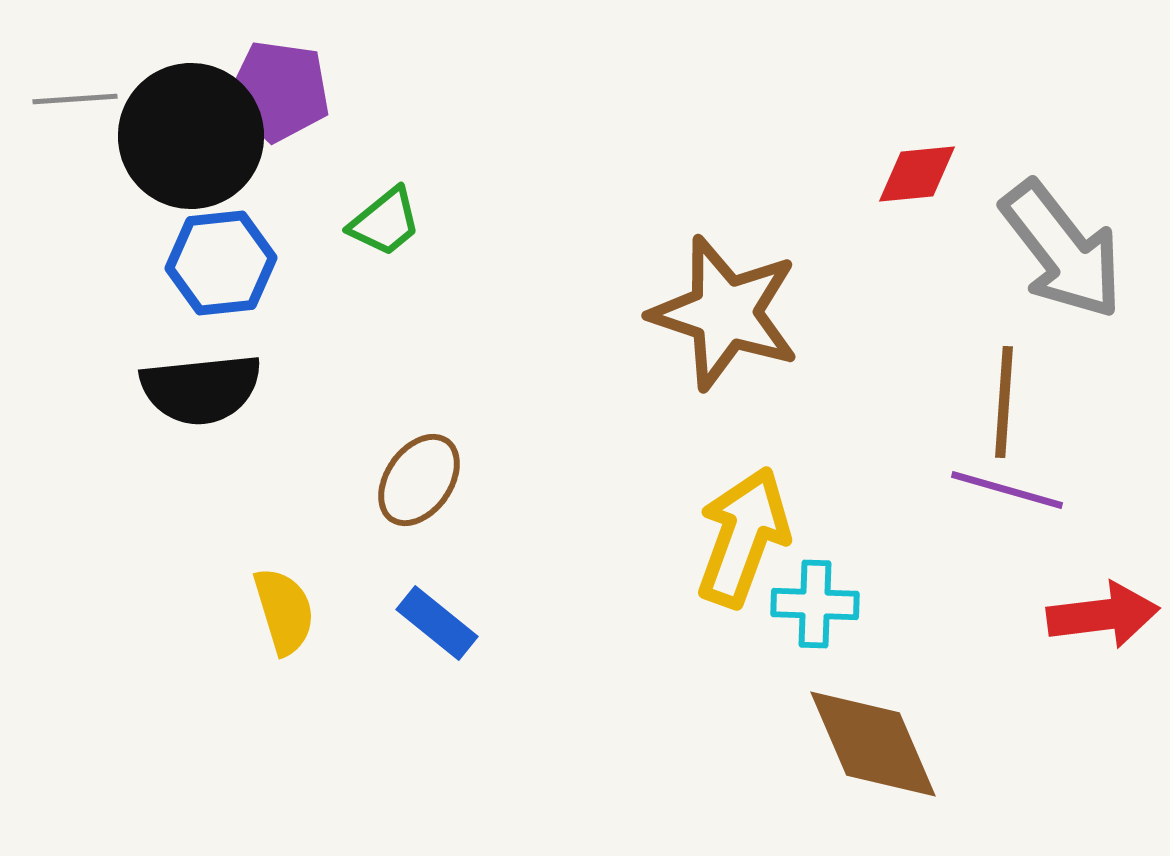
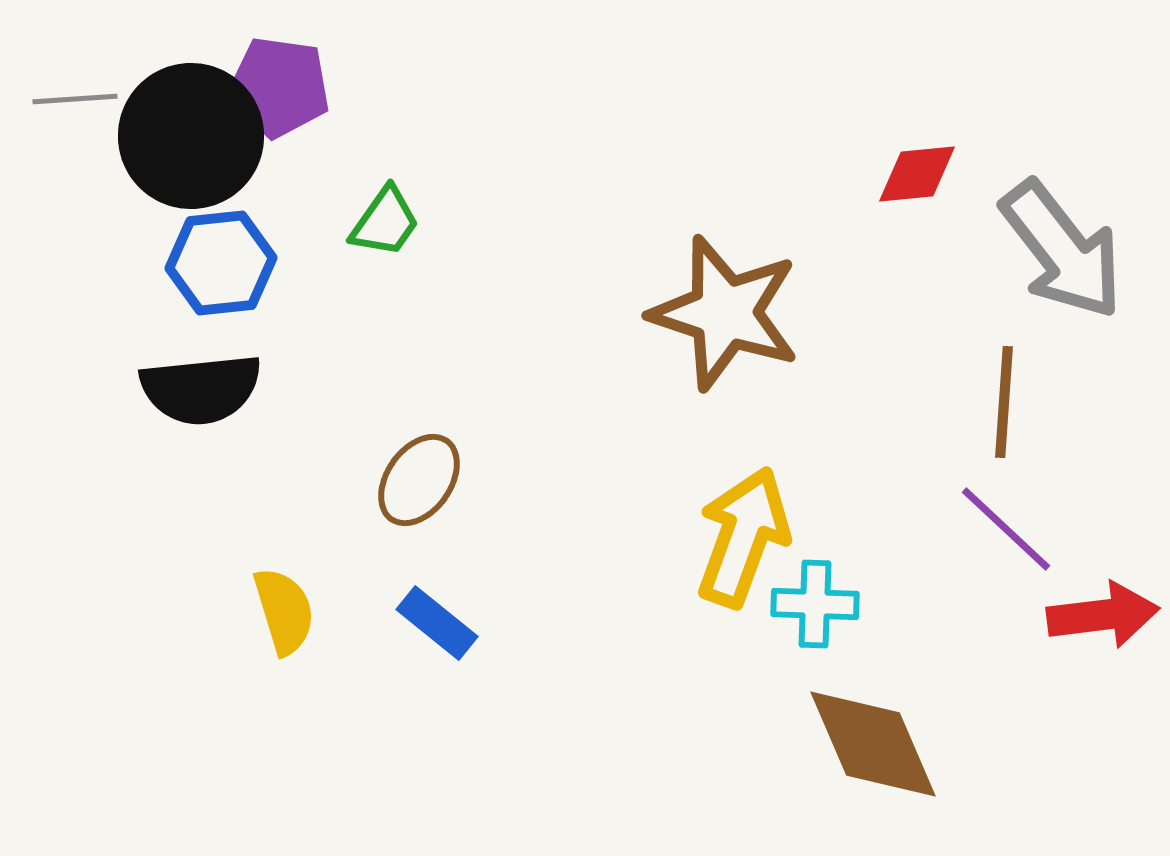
purple pentagon: moved 4 px up
green trapezoid: rotated 16 degrees counterclockwise
purple line: moved 1 px left, 39 px down; rotated 27 degrees clockwise
